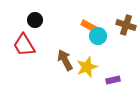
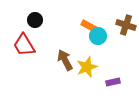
purple rectangle: moved 2 px down
